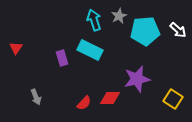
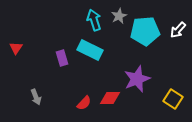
white arrow: rotated 90 degrees clockwise
purple star: rotated 8 degrees counterclockwise
